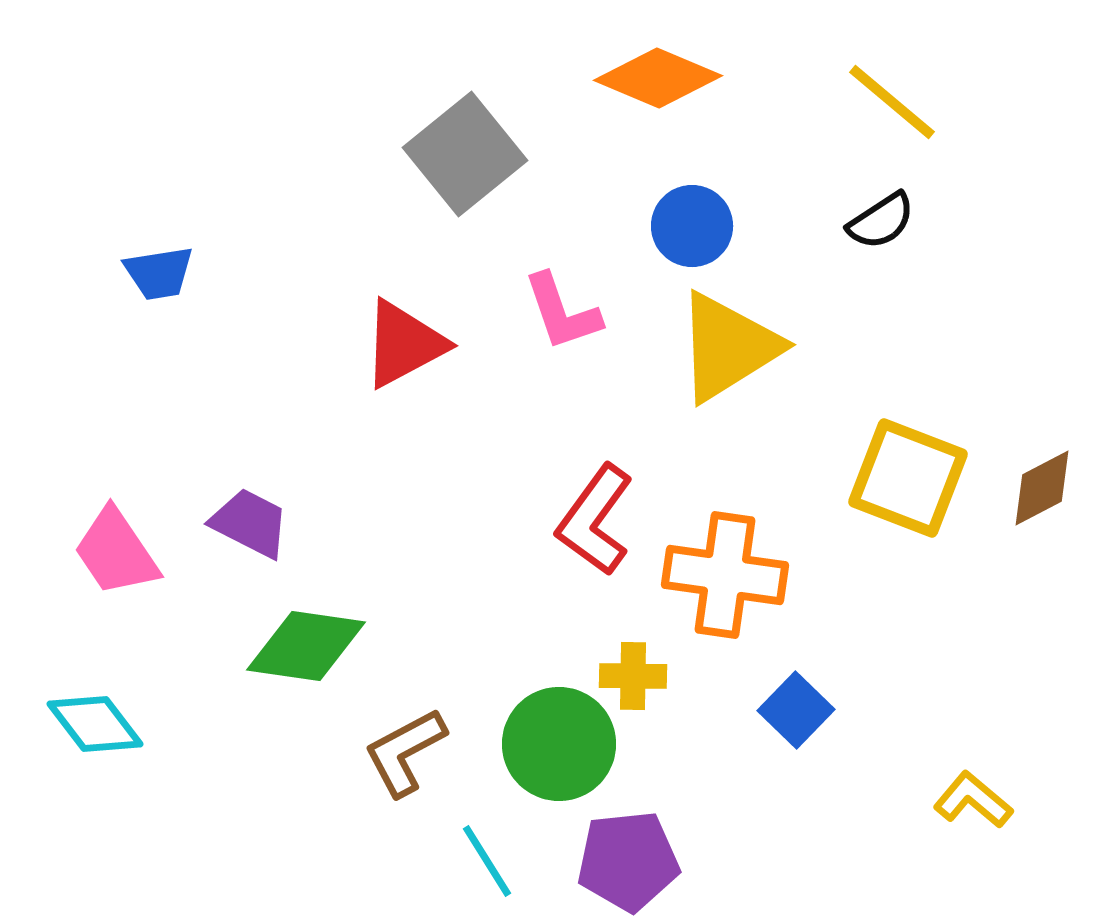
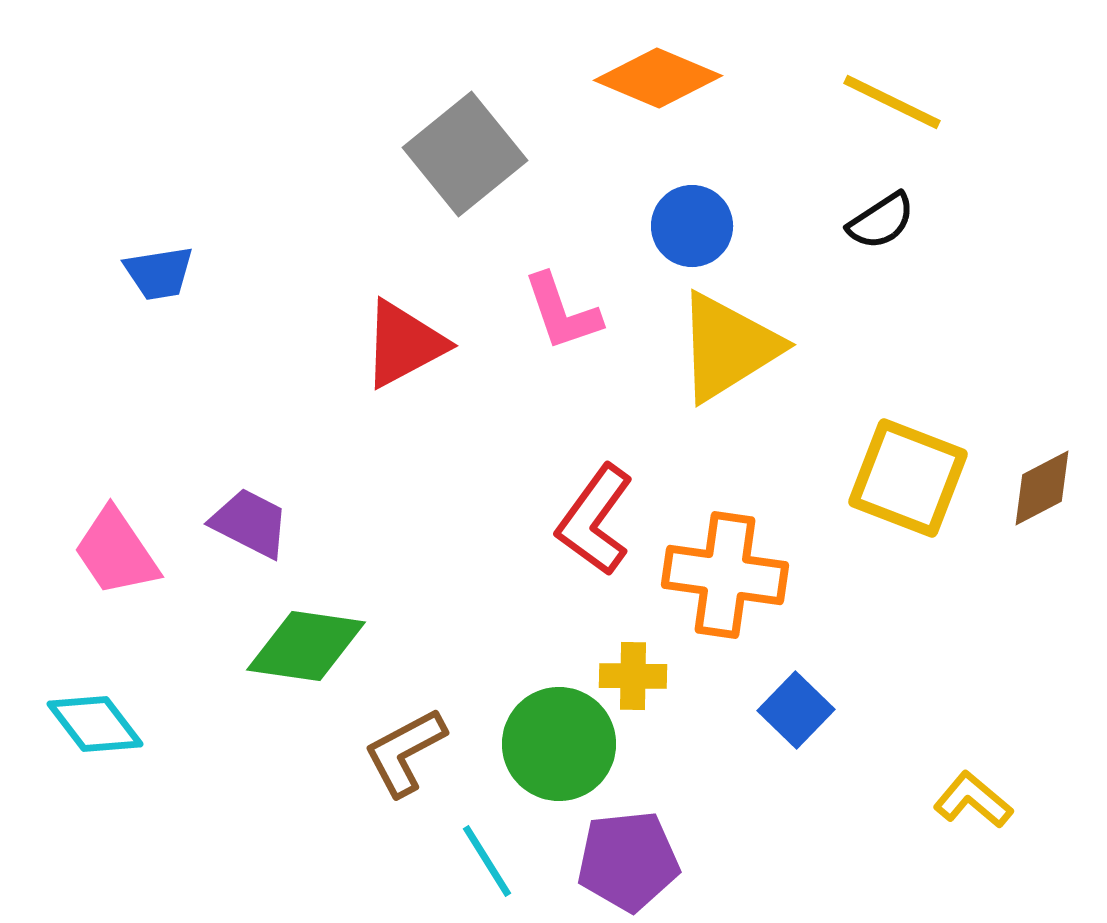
yellow line: rotated 14 degrees counterclockwise
